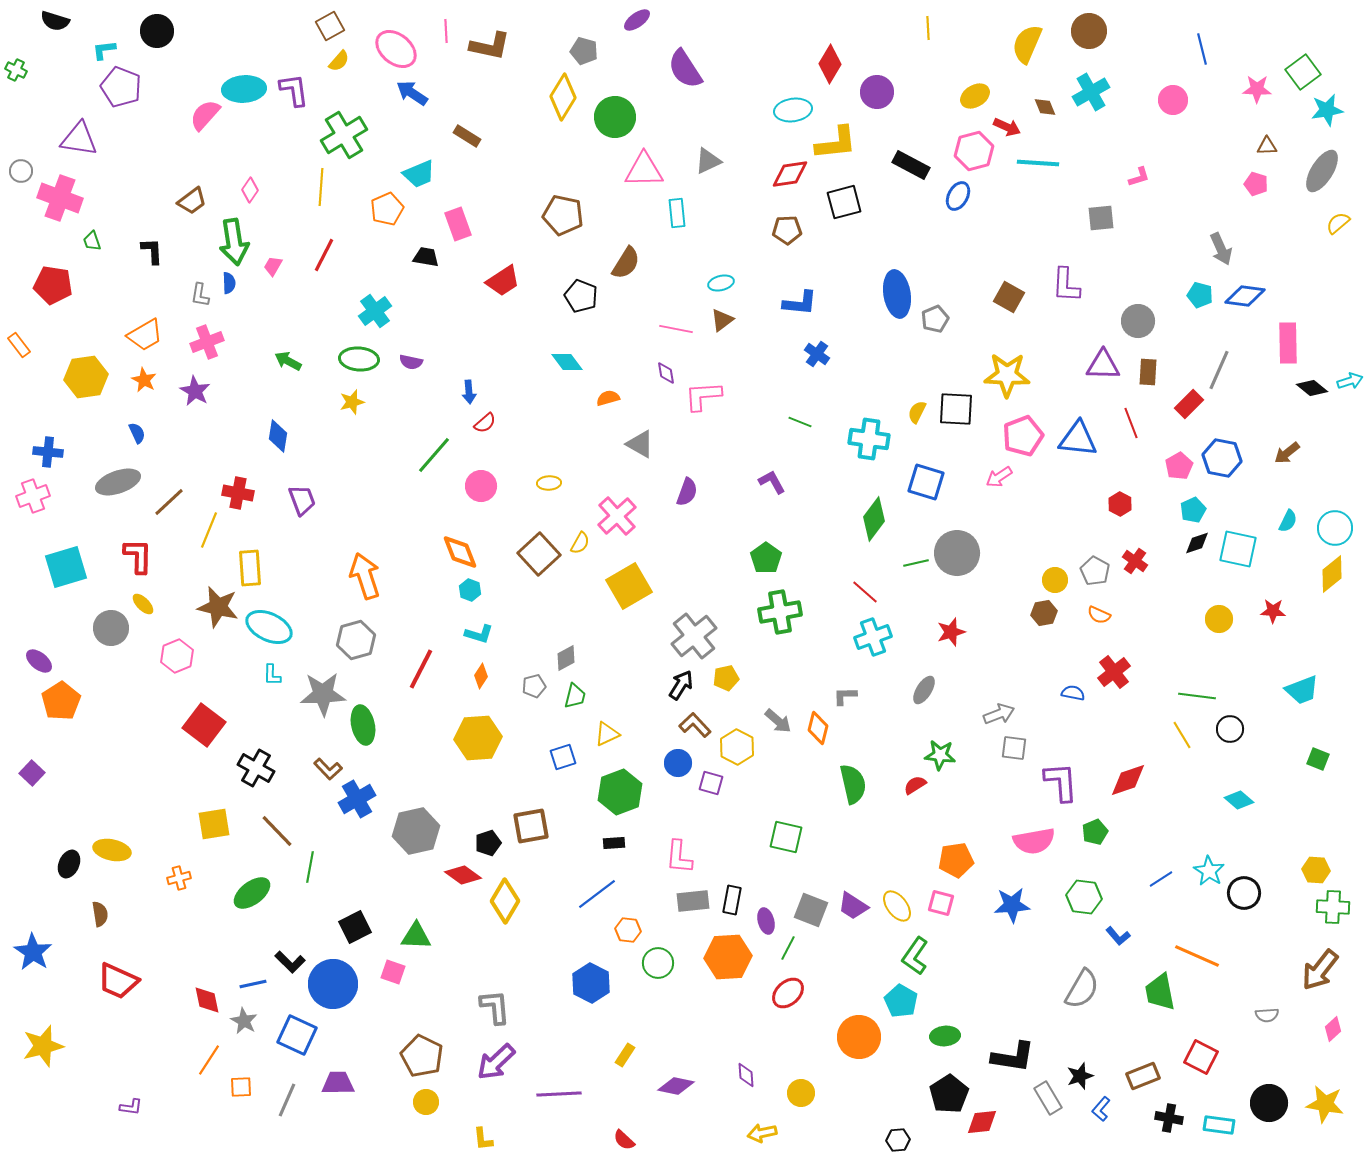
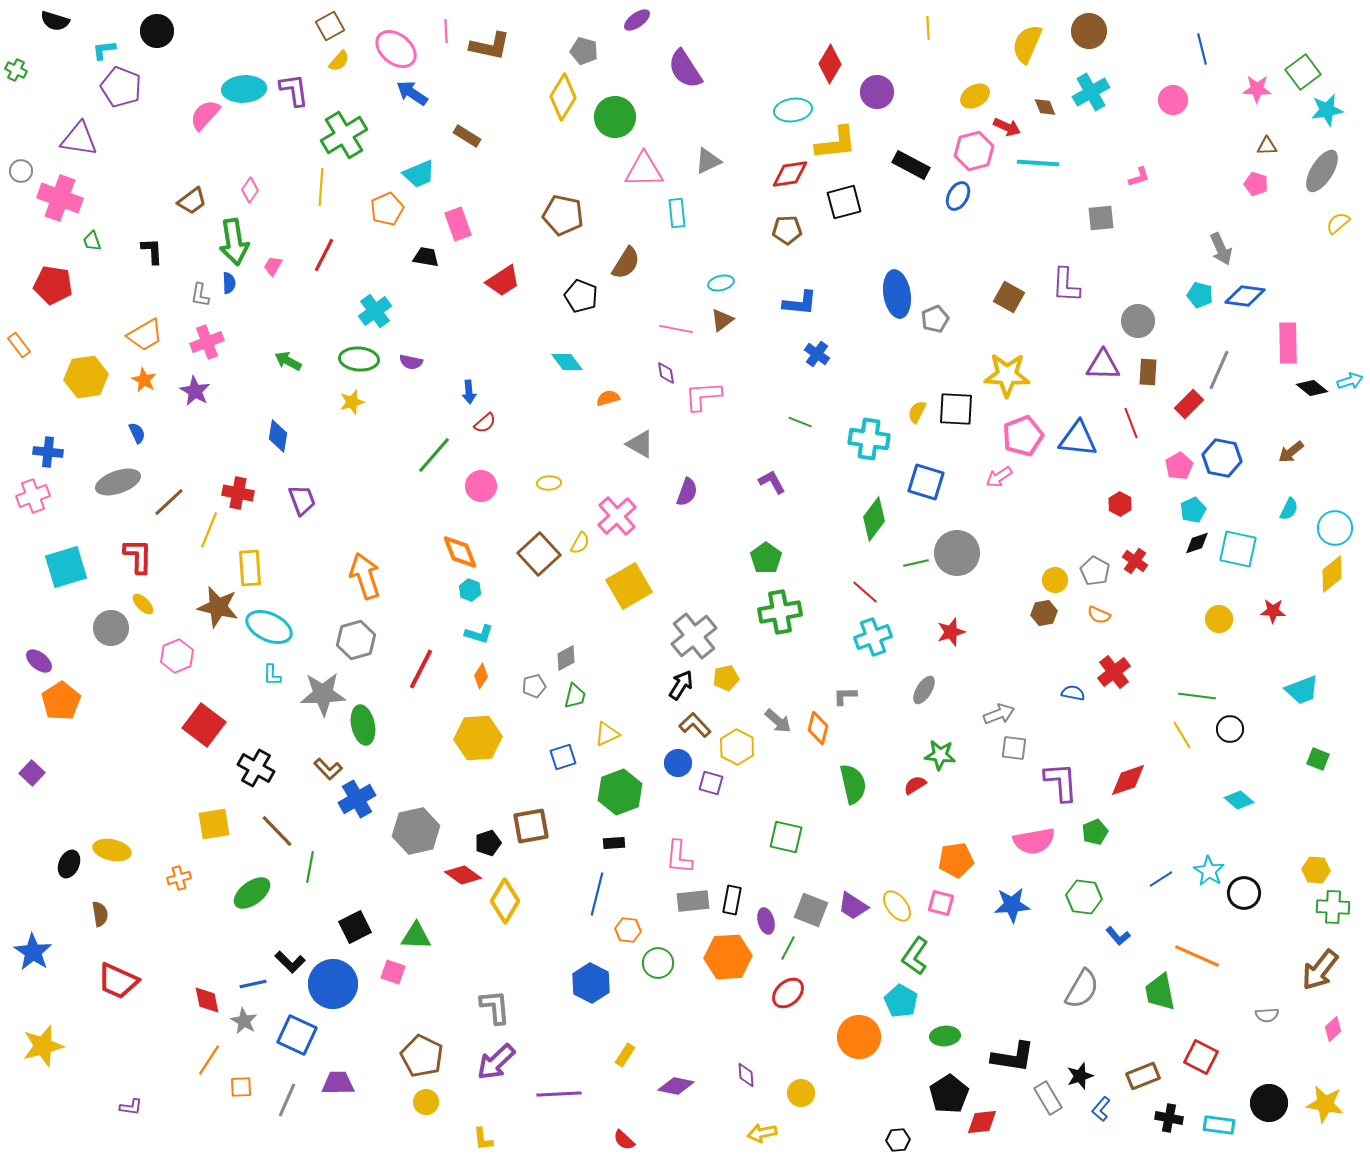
brown arrow at (1287, 453): moved 4 px right, 1 px up
cyan semicircle at (1288, 521): moved 1 px right, 12 px up
blue line at (597, 894): rotated 39 degrees counterclockwise
